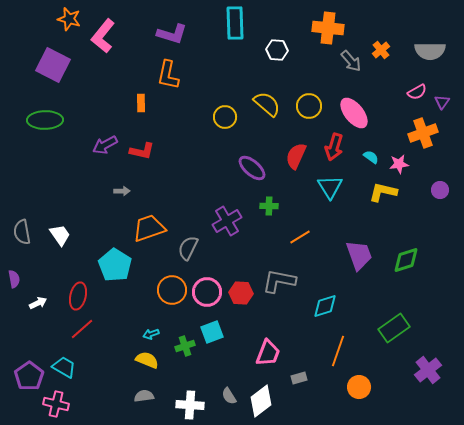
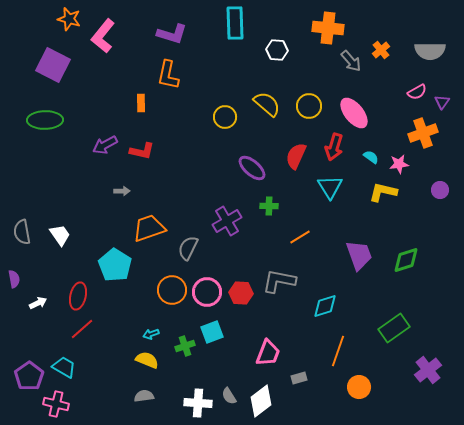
white cross at (190, 405): moved 8 px right, 2 px up
